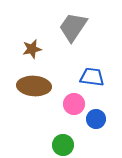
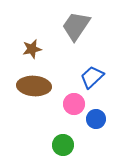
gray trapezoid: moved 3 px right, 1 px up
blue trapezoid: rotated 50 degrees counterclockwise
